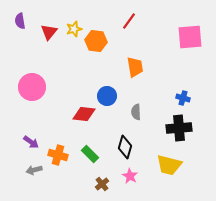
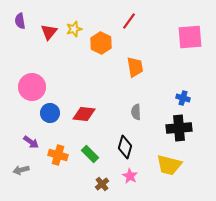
orange hexagon: moved 5 px right, 2 px down; rotated 20 degrees clockwise
blue circle: moved 57 px left, 17 px down
gray arrow: moved 13 px left
